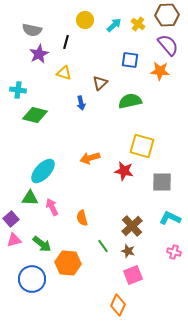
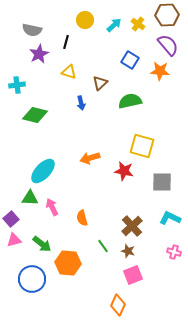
blue square: rotated 24 degrees clockwise
yellow triangle: moved 5 px right, 1 px up
cyan cross: moved 1 px left, 5 px up; rotated 14 degrees counterclockwise
